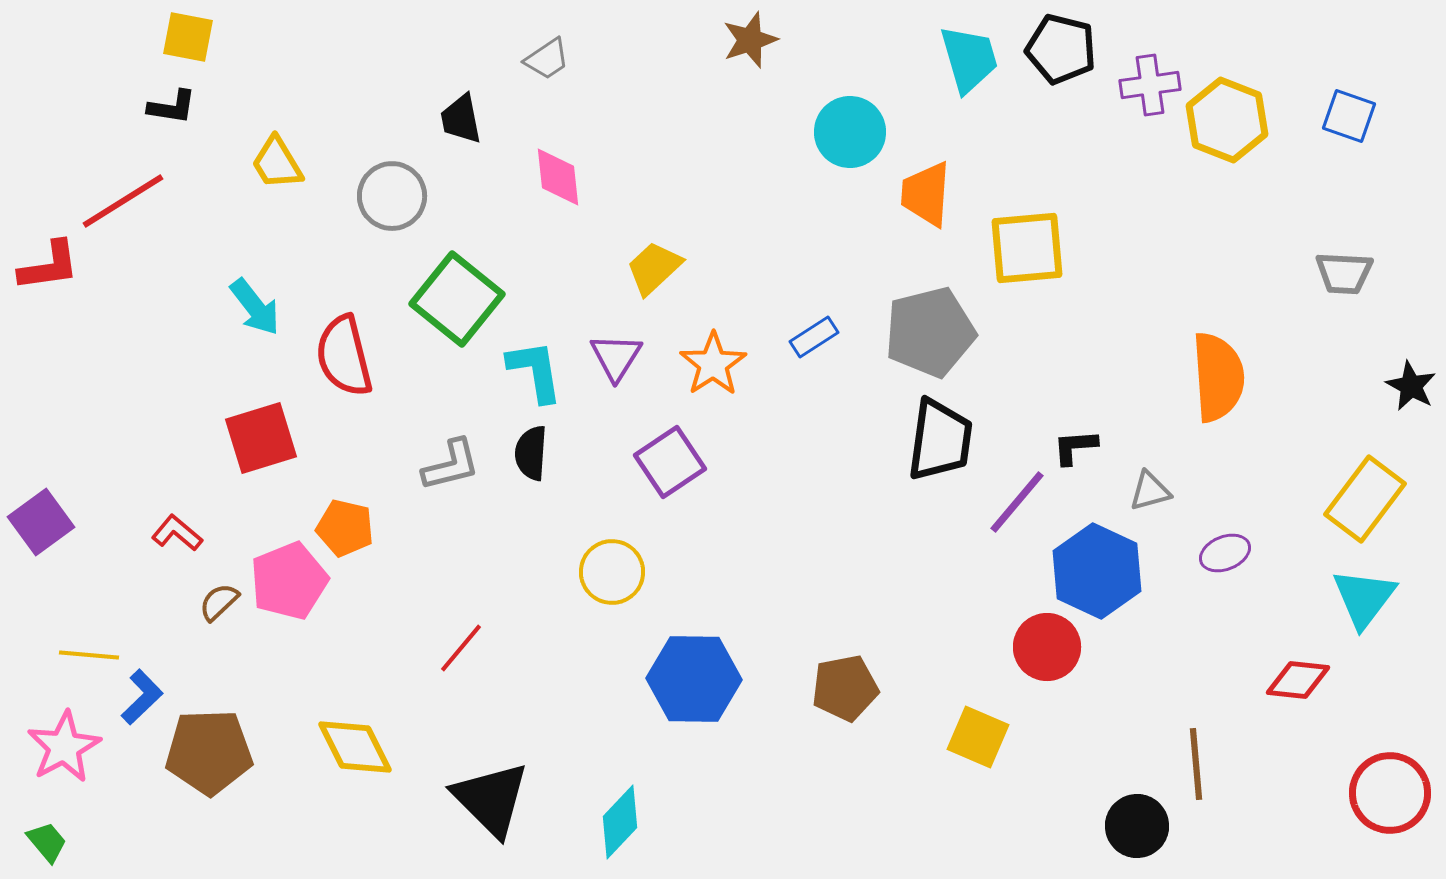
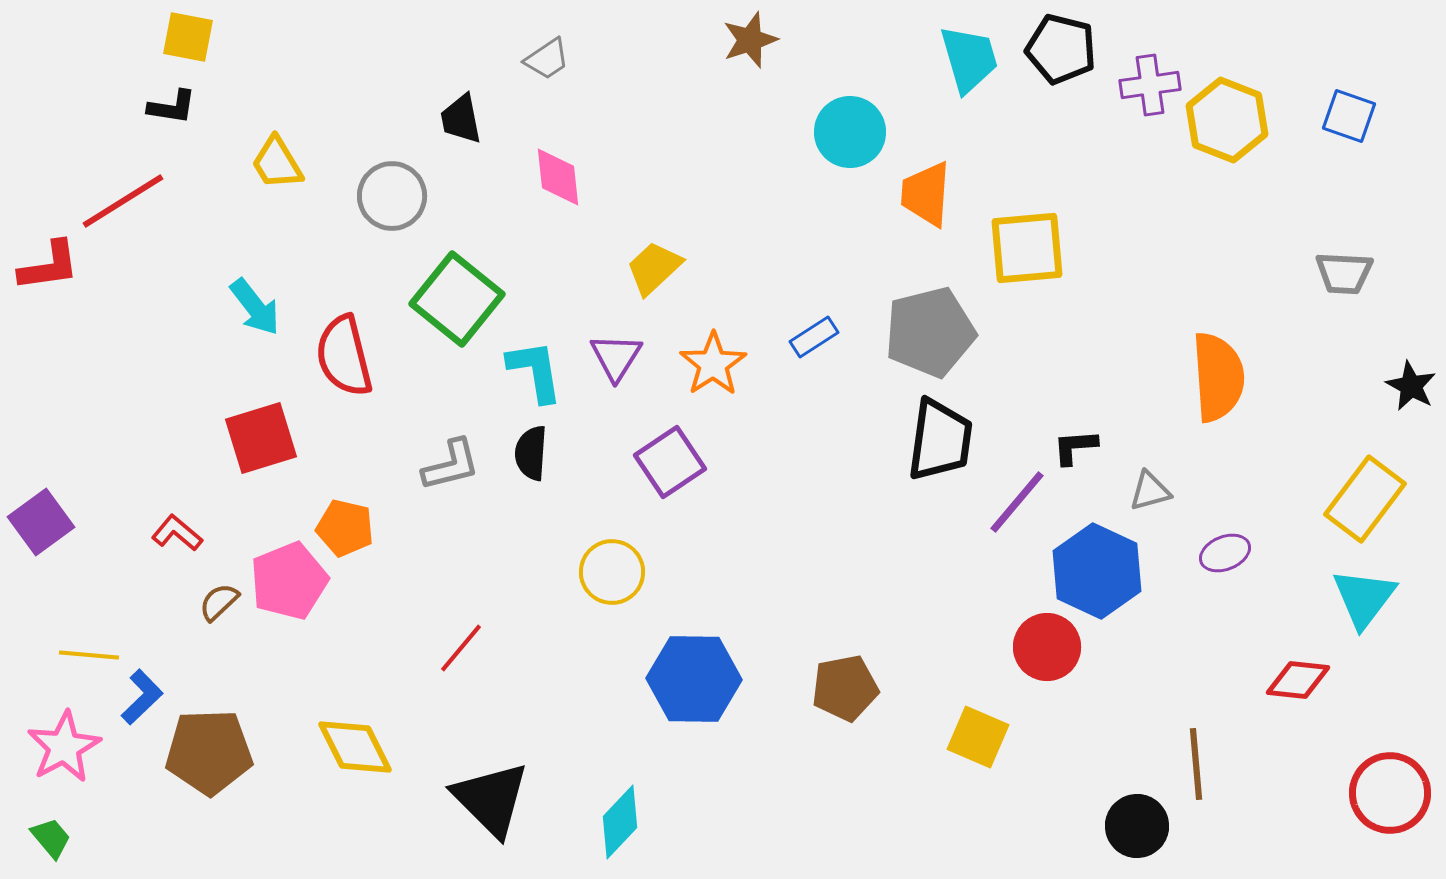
green trapezoid at (47, 842): moved 4 px right, 4 px up
